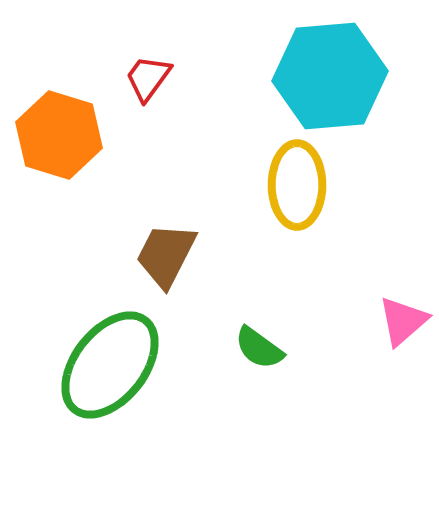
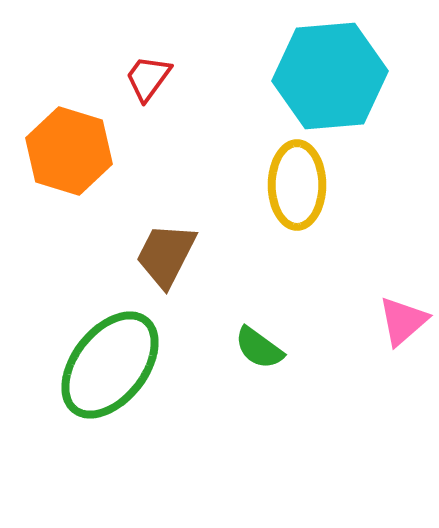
orange hexagon: moved 10 px right, 16 px down
